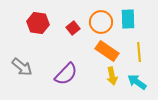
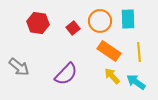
orange circle: moved 1 px left, 1 px up
orange rectangle: moved 2 px right
gray arrow: moved 3 px left
yellow arrow: rotated 150 degrees clockwise
cyan arrow: moved 1 px left
